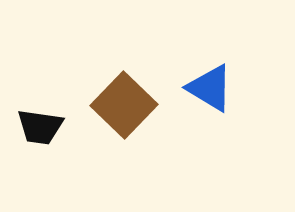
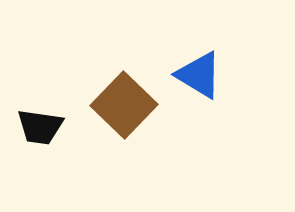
blue triangle: moved 11 px left, 13 px up
